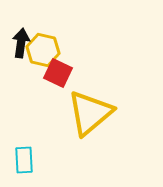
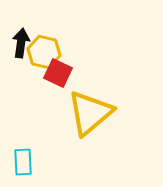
yellow hexagon: moved 1 px right, 2 px down
cyan rectangle: moved 1 px left, 2 px down
